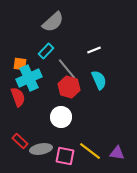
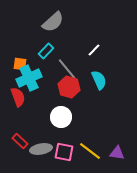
white line: rotated 24 degrees counterclockwise
pink square: moved 1 px left, 4 px up
